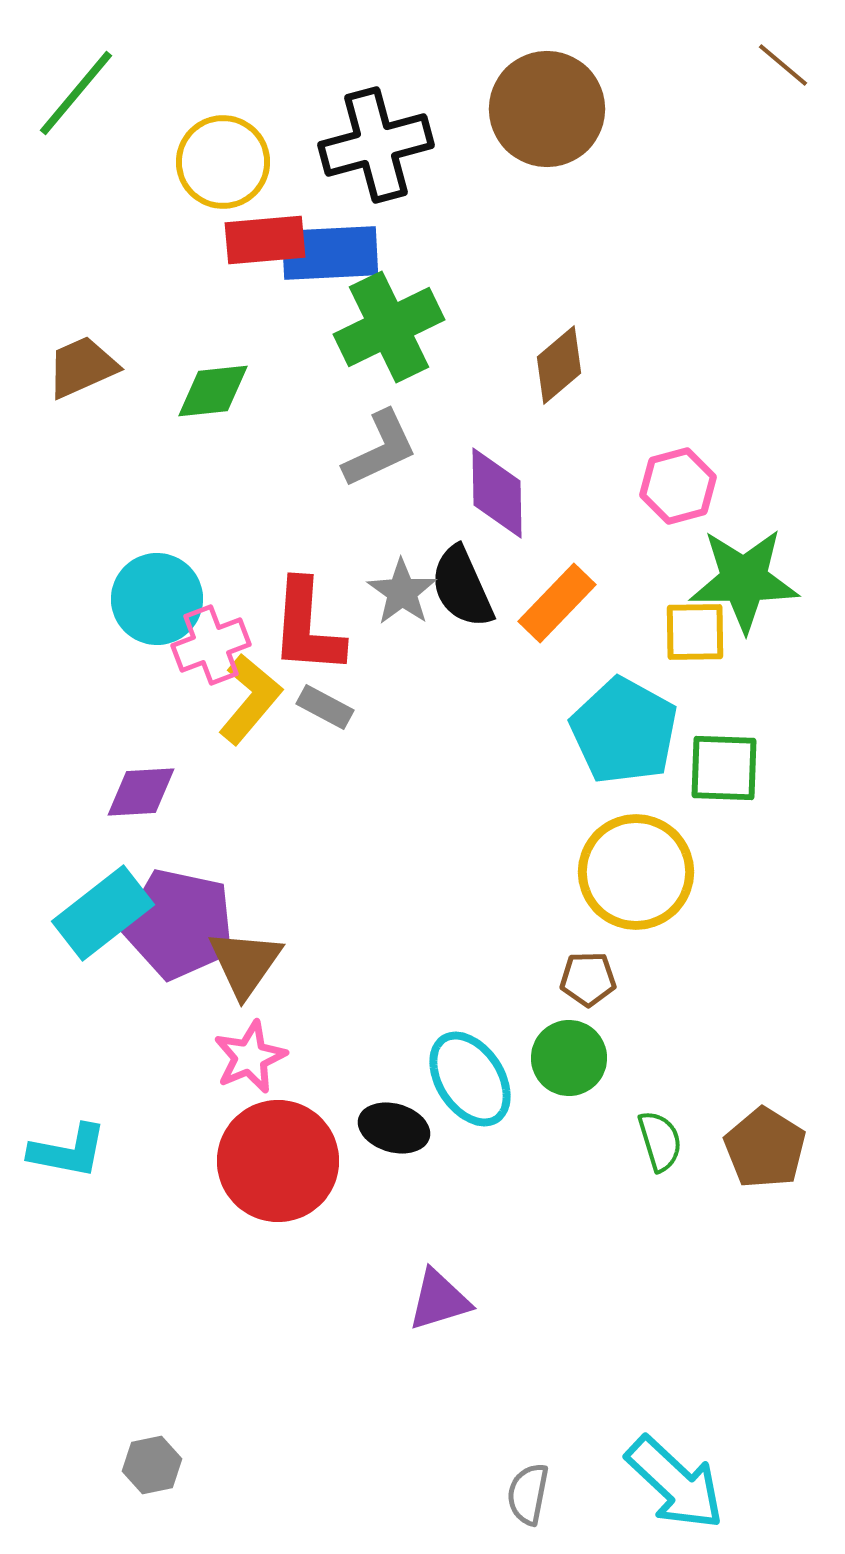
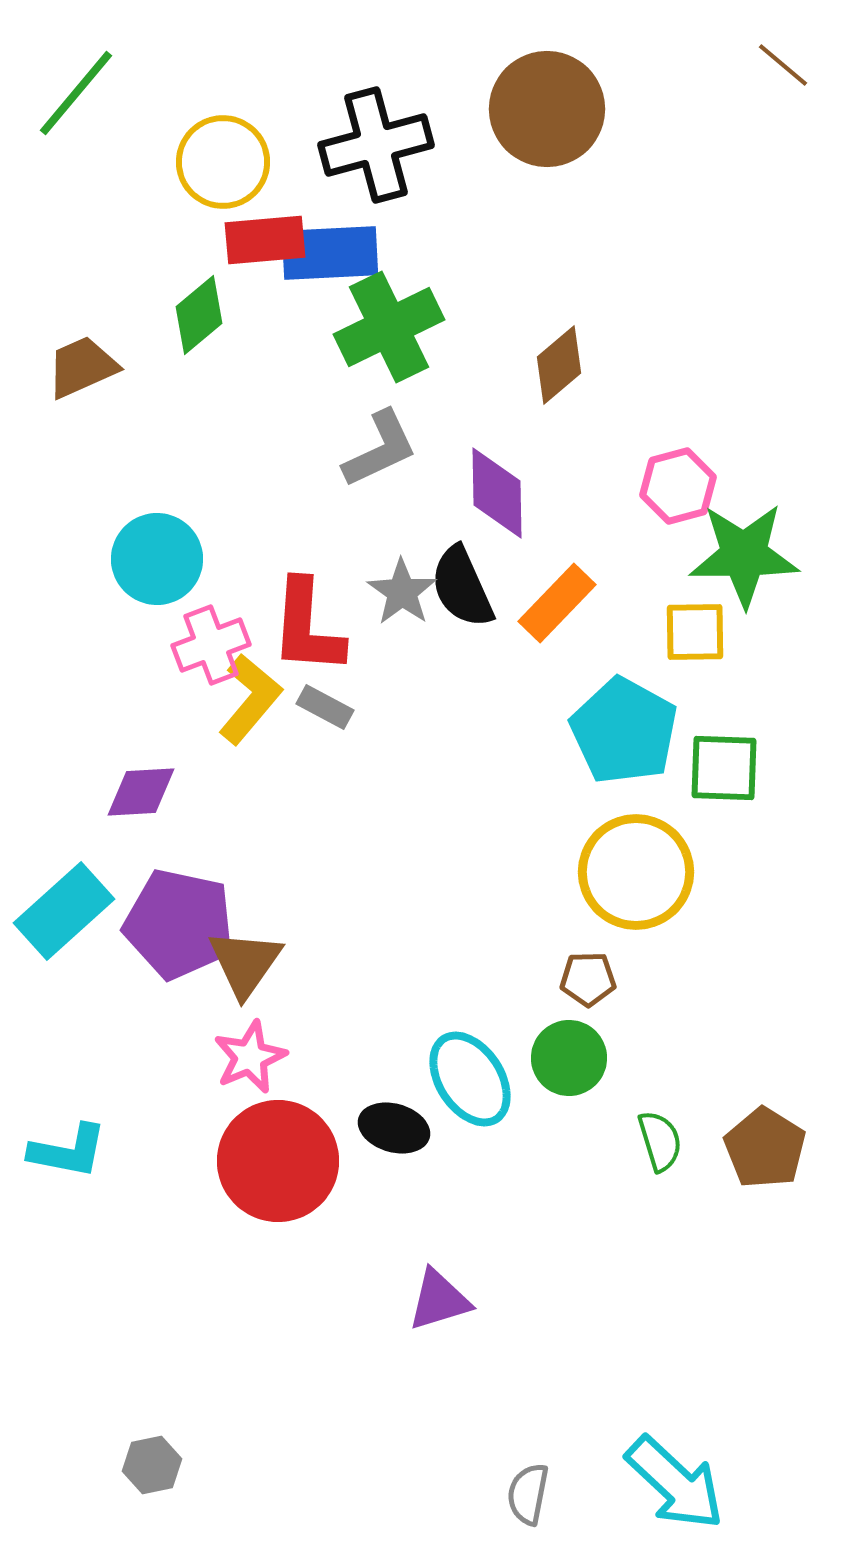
green diamond at (213, 391): moved 14 px left, 76 px up; rotated 34 degrees counterclockwise
green star at (744, 580): moved 25 px up
cyan circle at (157, 599): moved 40 px up
cyan rectangle at (103, 913): moved 39 px left, 2 px up; rotated 4 degrees counterclockwise
